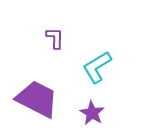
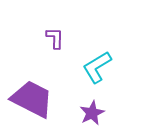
purple trapezoid: moved 5 px left
purple star: rotated 15 degrees clockwise
